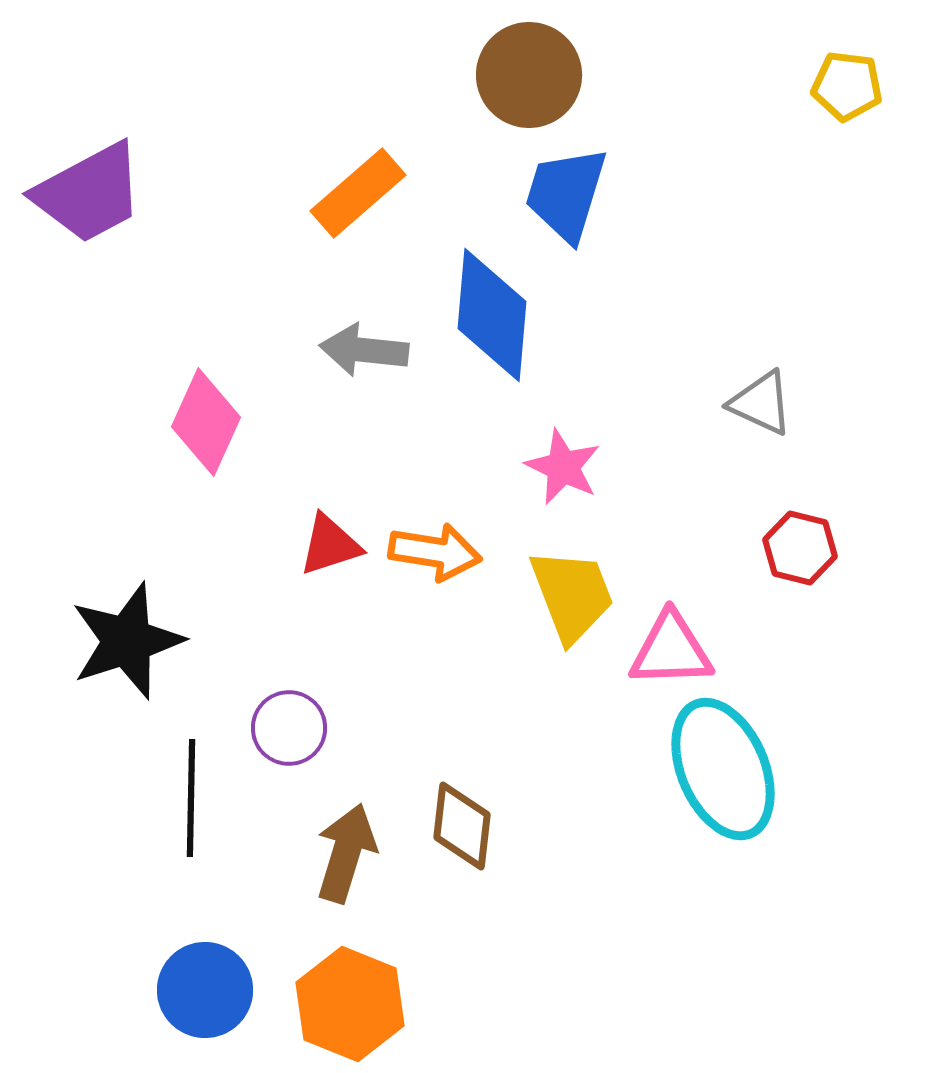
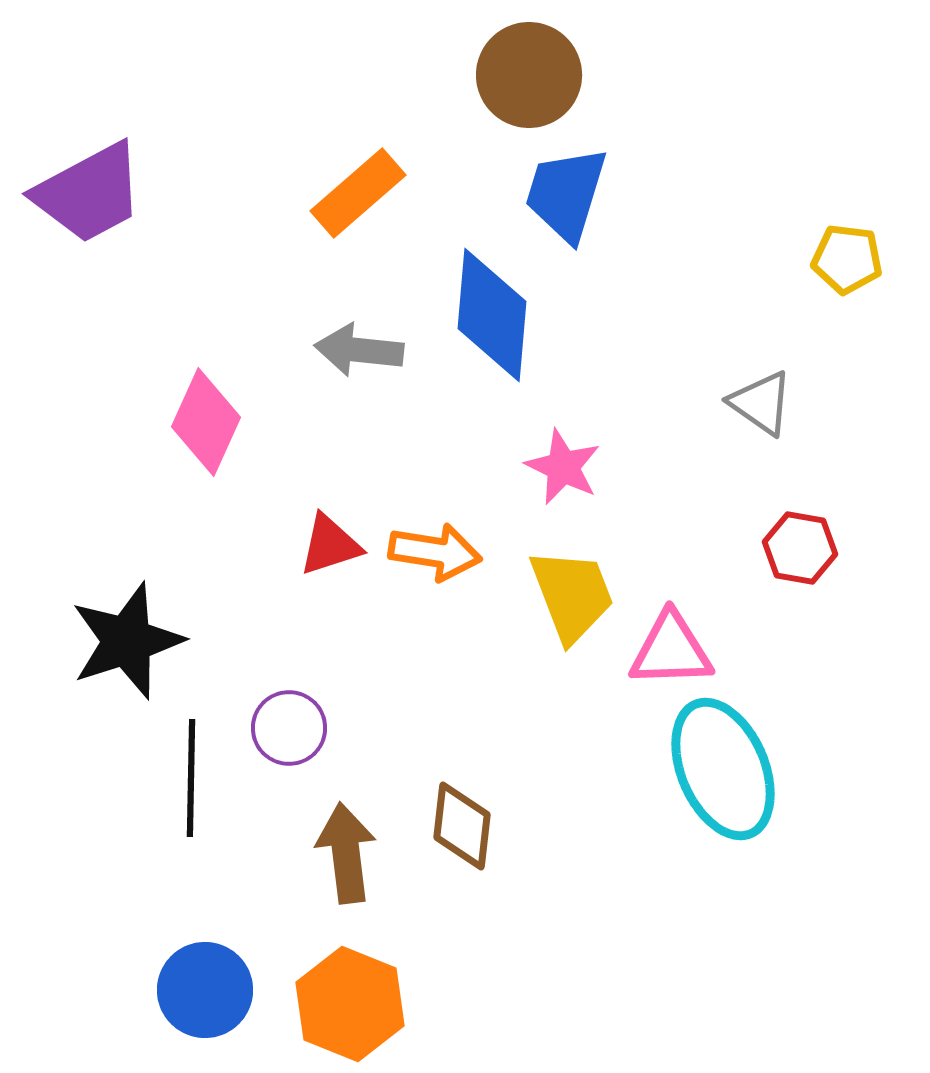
yellow pentagon: moved 173 px down
gray arrow: moved 5 px left
gray triangle: rotated 10 degrees clockwise
red hexagon: rotated 4 degrees counterclockwise
black line: moved 20 px up
brown arrow: rotated 24 degrees counterclockwise
